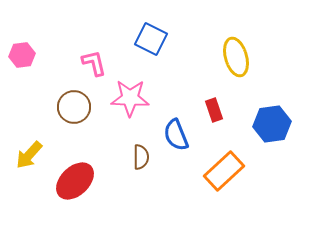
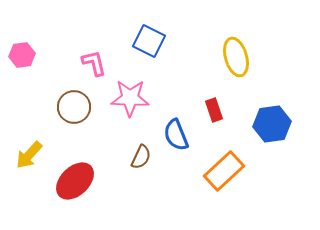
blue square: moved 2 px left, 2 px down
brown semicircle: rotated 25 degrees clockwise
